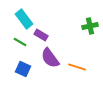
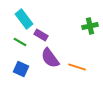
blue square: moved 2 px left
